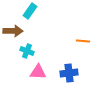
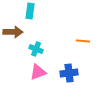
cyan rectangle: rotated 28 degrees counterclockwise
brown arrow: moved 1 px down
cyan cross: moved 9 px right, 2 px up
pink triangle: rotated 24 degrees counterclockwise
